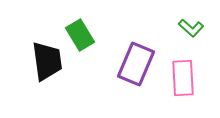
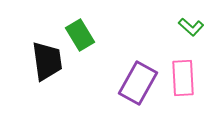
green L-shape: moved 1 px up
purple rectangle: moved 2 px right, 19 px down; rotated 6 degrees clockwise
